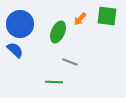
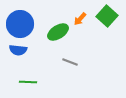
green square: rotated 35 degrees clockwise
green ellipse: rotated 35 degrees clockwise
blue semicircle: moved 3 px right; rotated 144 degrees clockwise
green line: moved 26 px left
